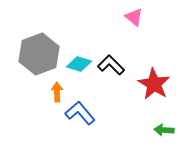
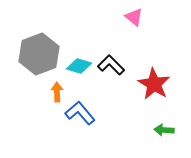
cyan diamond: moved 2 px down
